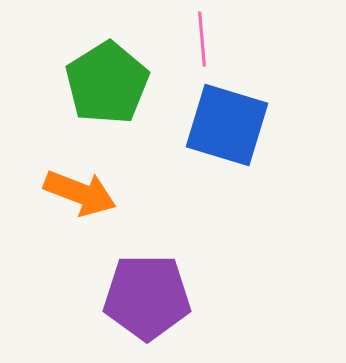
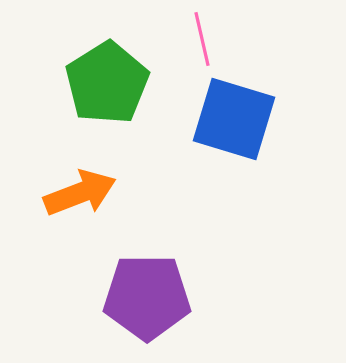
pink line: rotated 8 degrees counterclockwise
blue square: moved 7 px right, 6 px up
orange arrow: rotated 42 degrees counterclockwise
